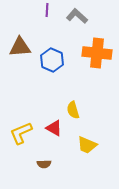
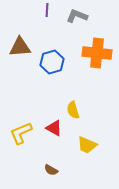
gray L-shape: rotated 20 degrees counterclockwise
blue hexagon: moved 2 px down; rotated 20 degrees clockwise
brown semicircle: moved 7 px right, 6 px down; rotated 32 degrees clockwise
